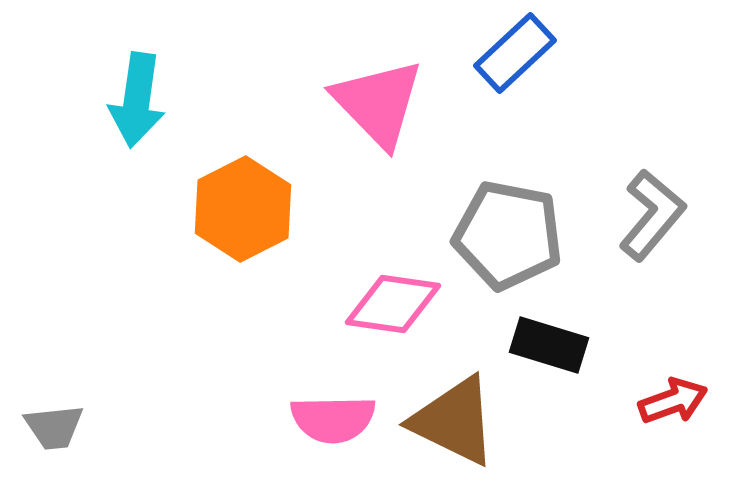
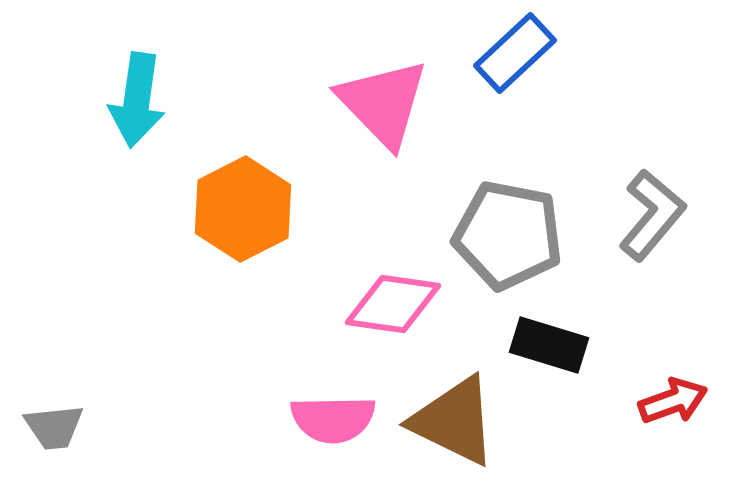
pink triangle: moved 5 px right
